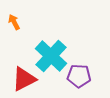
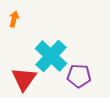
orange arrow: moved 3 px up; rotated 42 degrees clockwise
red triangle: rotated 28 degrees counterclockwise
